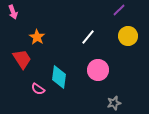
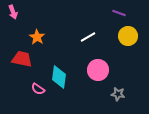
purple line: moved 3 px down; rotated 64 degrees clockwise
white line: rotated 21 degrees clockwise
red trapezoid: rotated 45 degrees counterclockwise
gray star: moved 4 px right, 9 px up; rotated 24 degrees clockwise
